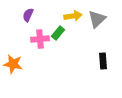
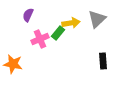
yellow arrow: moved 2 px left, 7 px down
pink cross: rotated 18 degrees counterclockwise
